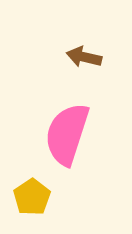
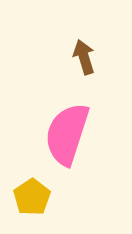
brown arrow: rotated 60 degrees clockwise
